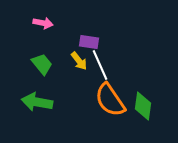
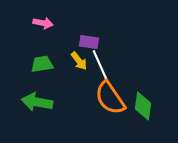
green trapezoid: rotated 60 degrees counterclockwise
orange semicircle: moved 2 px up
